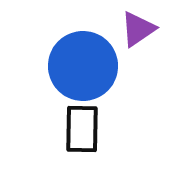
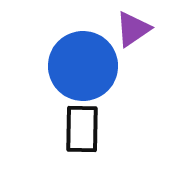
purple triangle: moved 5 px left
